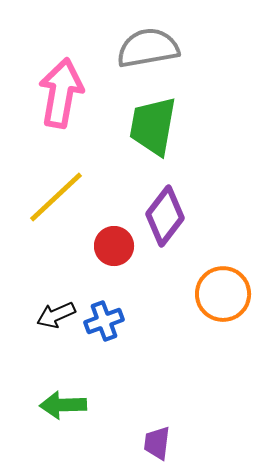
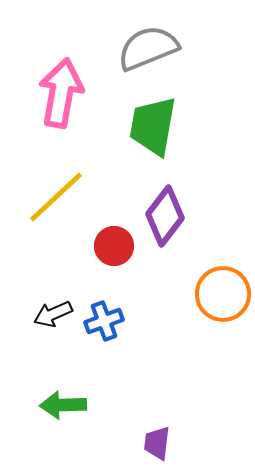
gray semicircle: rotated 12 degrees counterclockwise
black arrow: moved 3 px left, 1 px up
